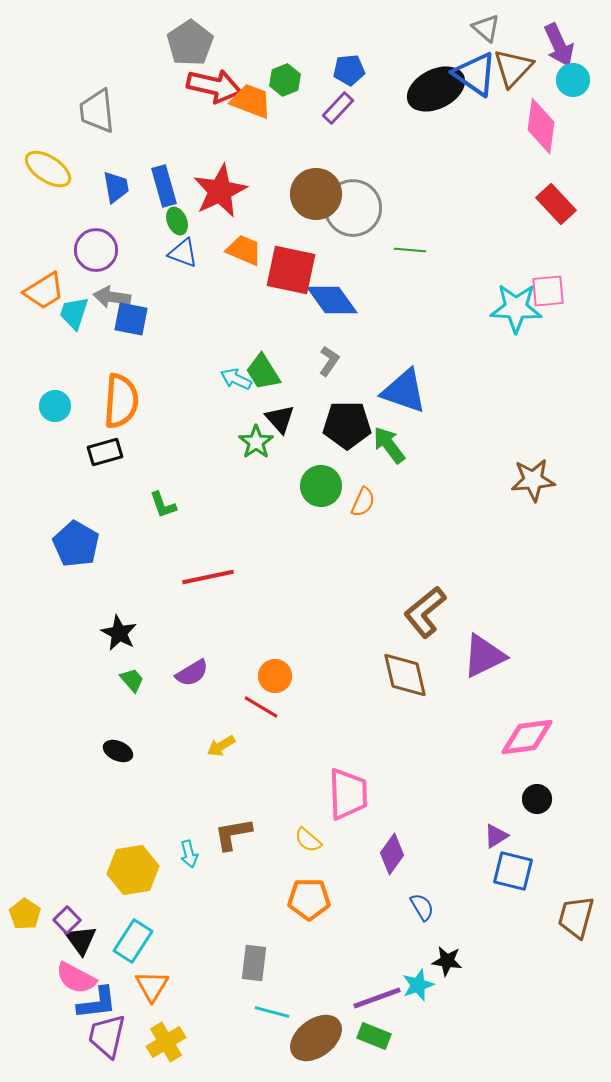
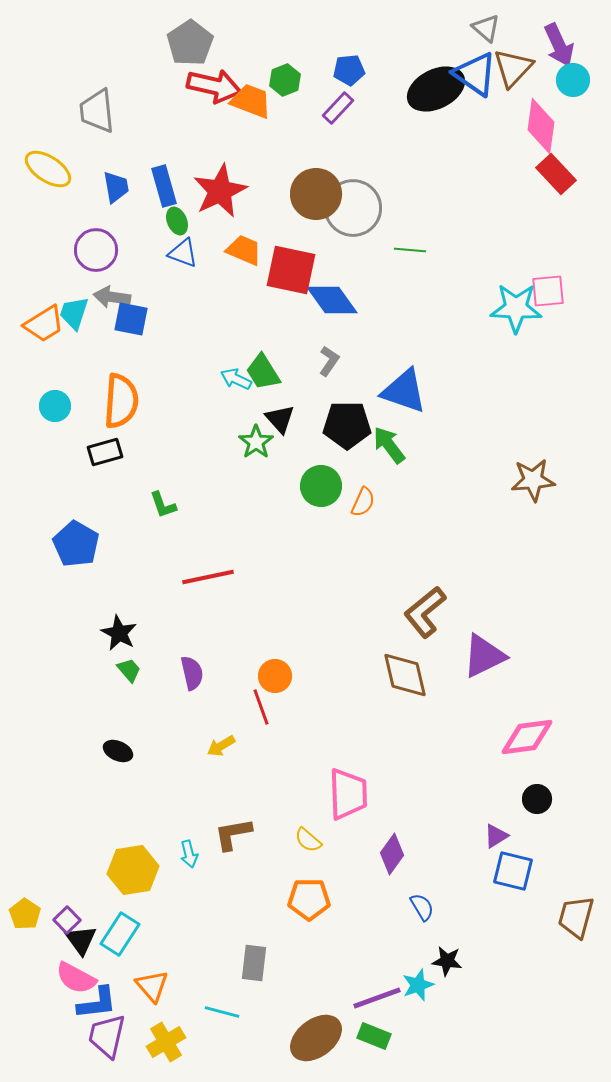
red rectangle at (556, 204): moved 30 px up
orange trapezoid at (44, 291): moved 33 px down
purple semicircle at (192, 673): rotated 72 degrees counterclockwise
green trapezoid at (132, 680): moved 3 px left, 10 px up
red line at (261, 707): rotated 39 degrees clockwise
cyan rectangle at (133, 941): moved 13 px left, 7 px up
orange triangle at (152, 986): rotated 12 degrees counterclockwise
cyan line at (272, 1012): moved 50 px left
